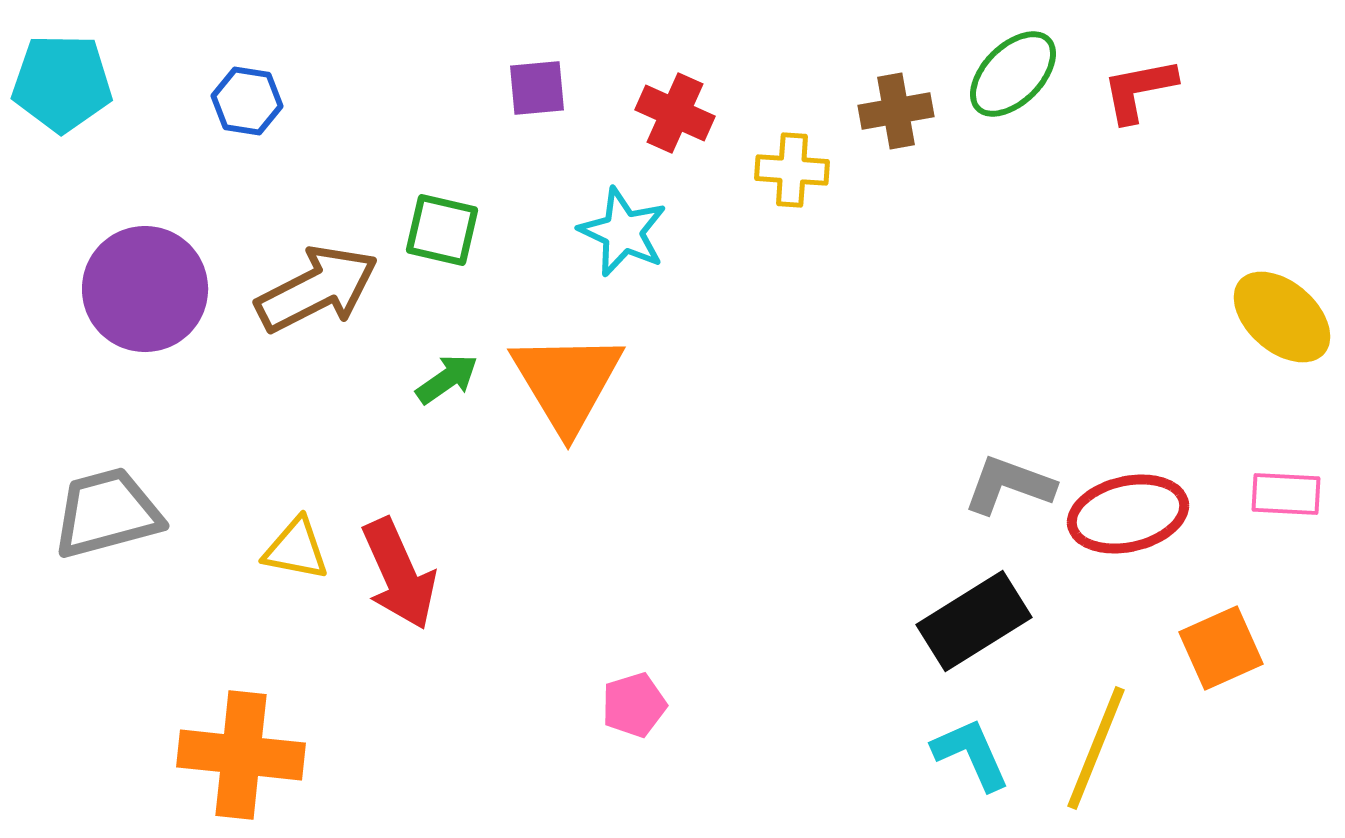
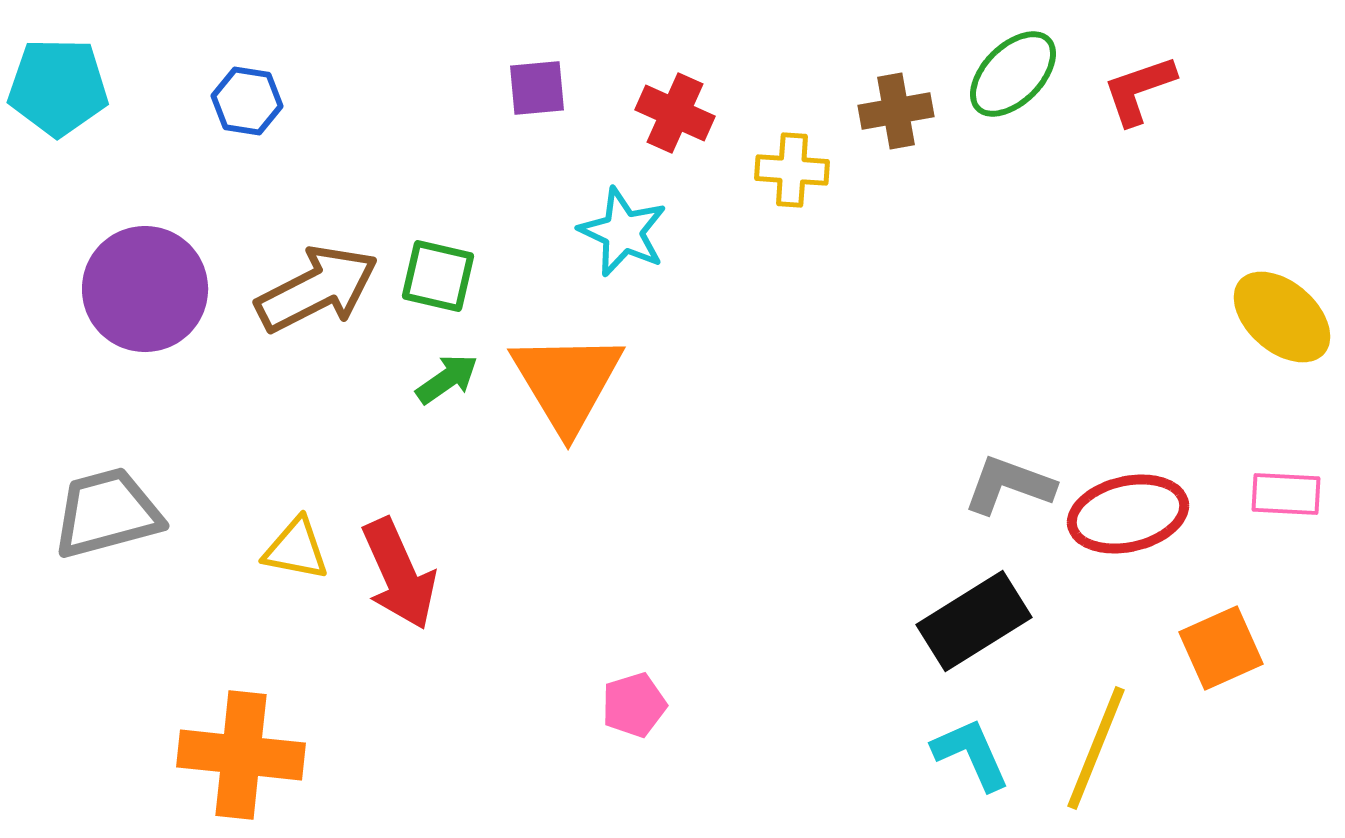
cyan pentagon: moved 4 px left, 4 px down
red L-shape: rotated 8 degrees counterclockwise
green square: moved 4 px left, 46 px down
